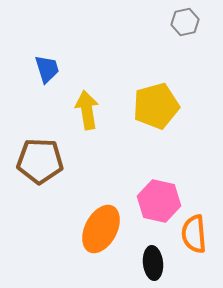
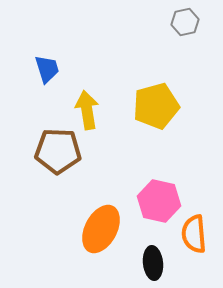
brown pentagon: moved 18 px right, 10 px up
